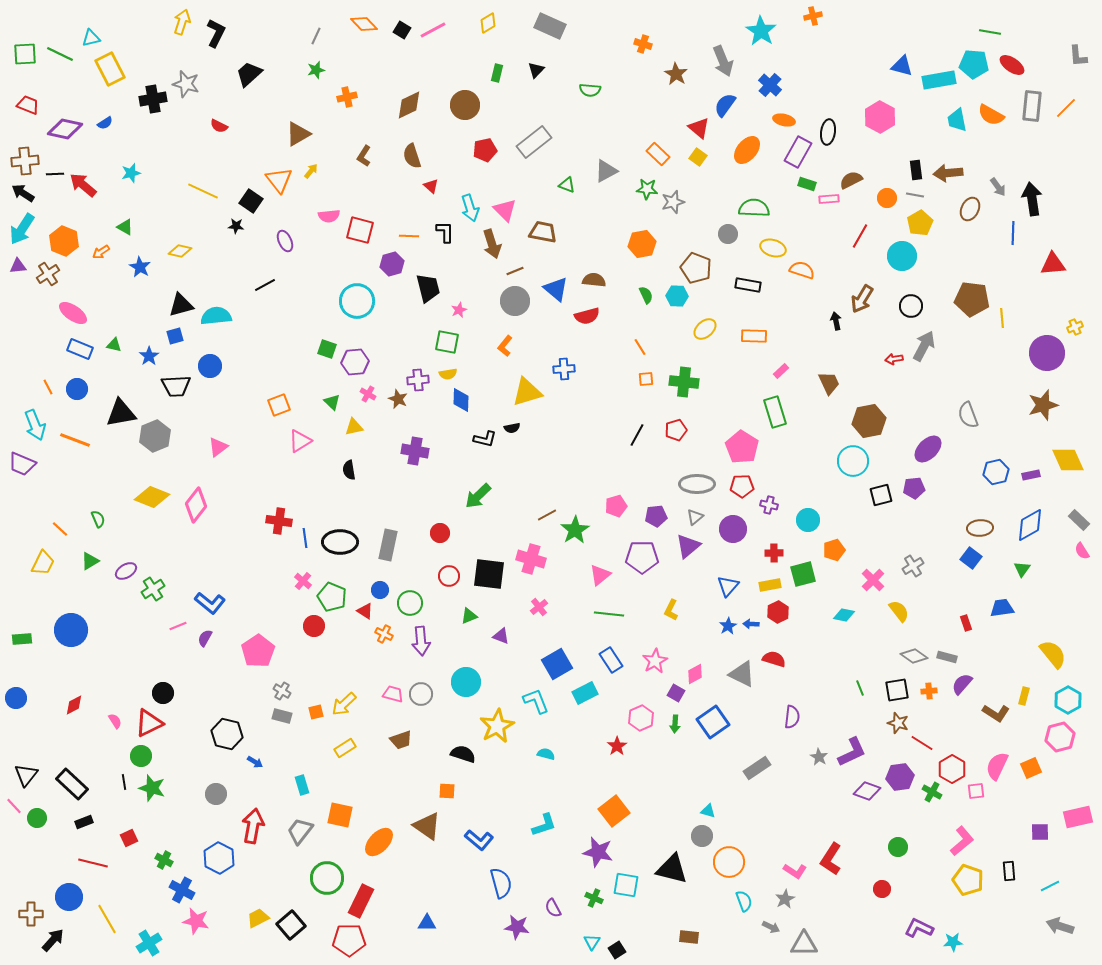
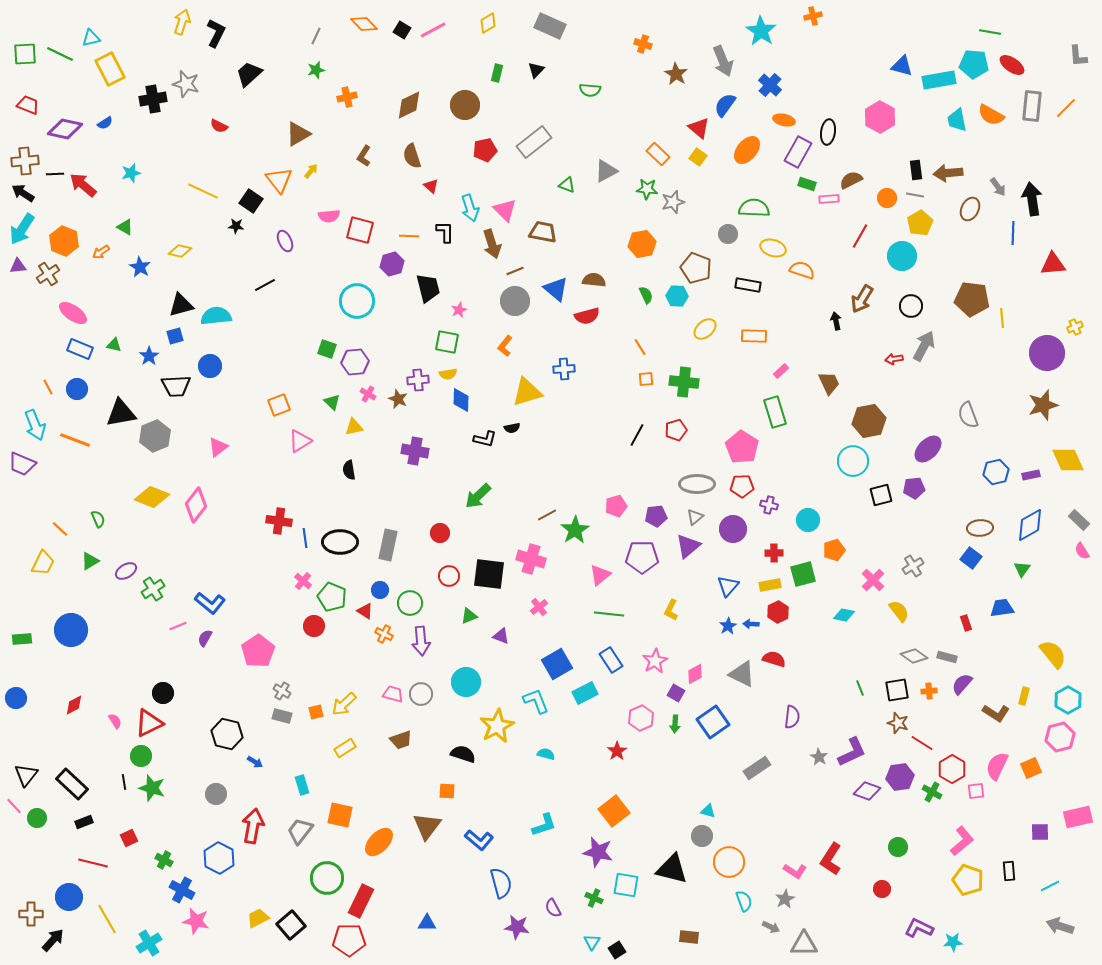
red star at (617, 746): moved 5 px down
brown triangle at (427, 826): rotated 32 degrees clockwise
